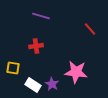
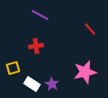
purple line: moved 1 px left, 1 px up; rotated 12 degrees clockwise
yellow square: rotated 24 degrees counterclockwise
pink star: moved 9 px right; rotated 20 degrees counterclockwise
white rectangle: moved 1 px left, 1 px up
